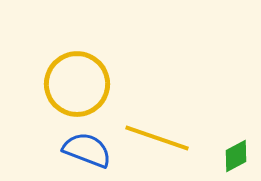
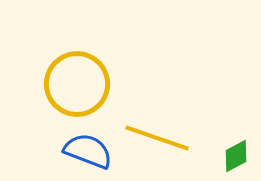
blue semicircle: moved 1 px right, 1 px down
